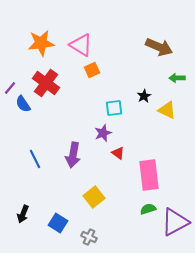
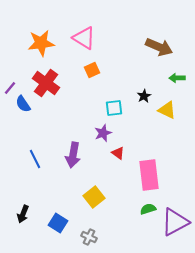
pink triangle: moved 3 px right, 7 px up
